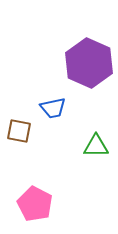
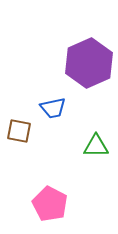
purple hexagon: rotated 12 degrees clockwise
pink pentagon: moved 15 px right
